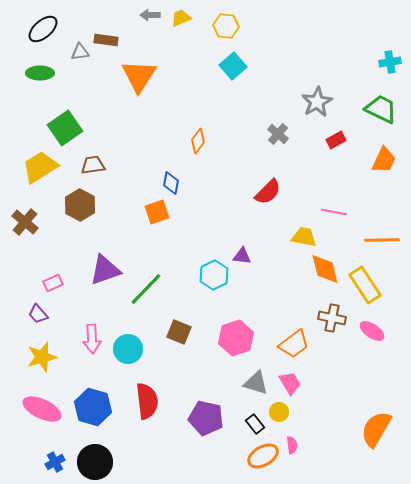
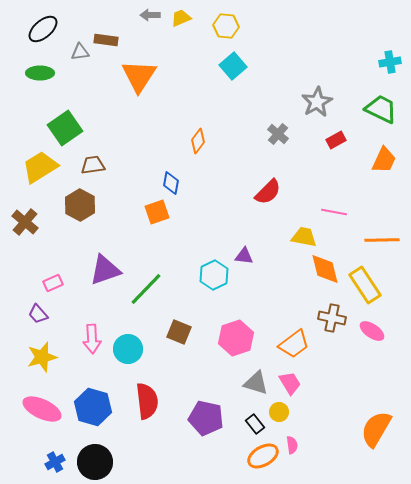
purple triangle at (242, 256): moved 2 px right
